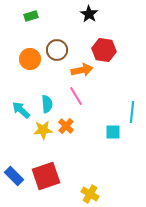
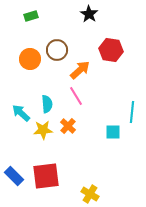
red hexagon: moved 7 px right
orange arrow: moved 2 px left; rotated 30 degrees counterclockwise
cyan arrow: moved 3 px down
orange cross: moved 2 px right
red square: rotated 12 degrees clockwise
